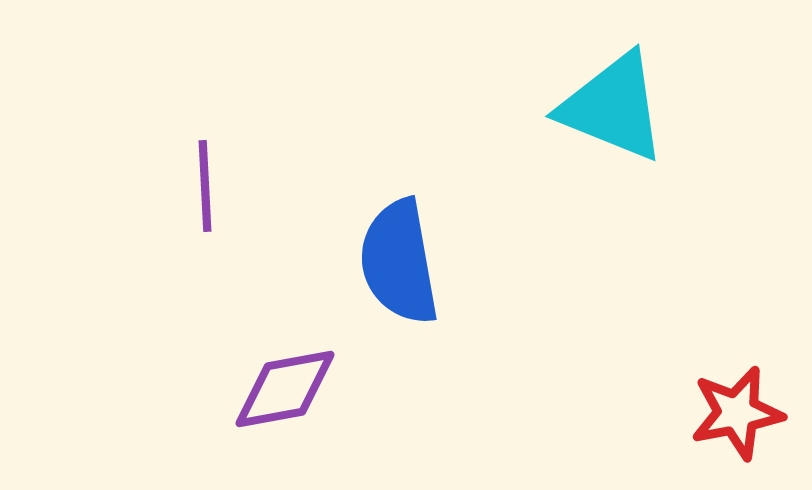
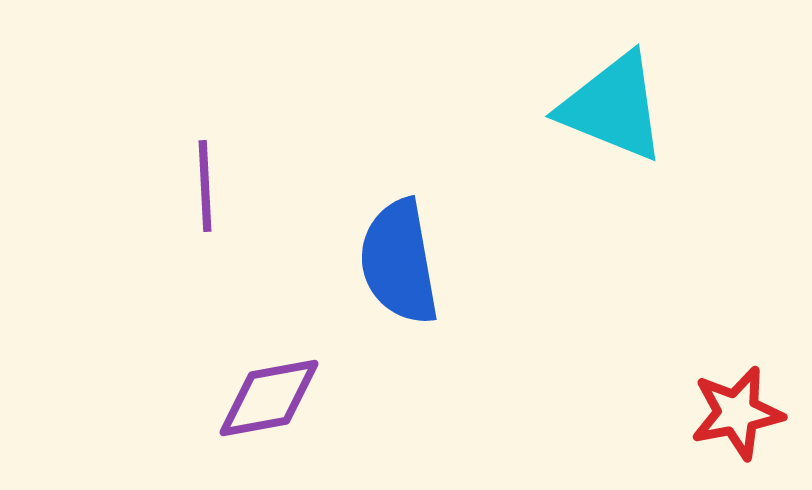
purple diamond: moved 16 px left, 9 px down
